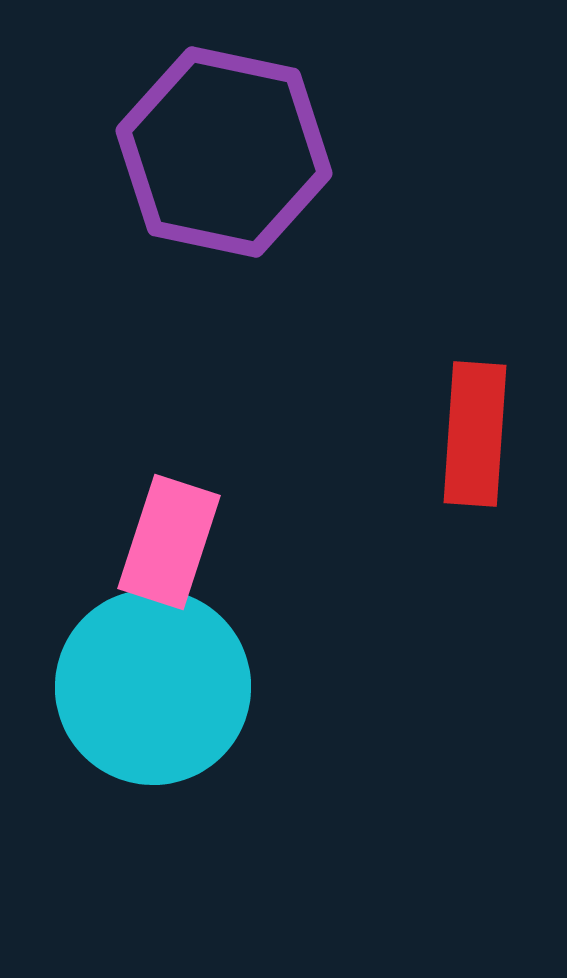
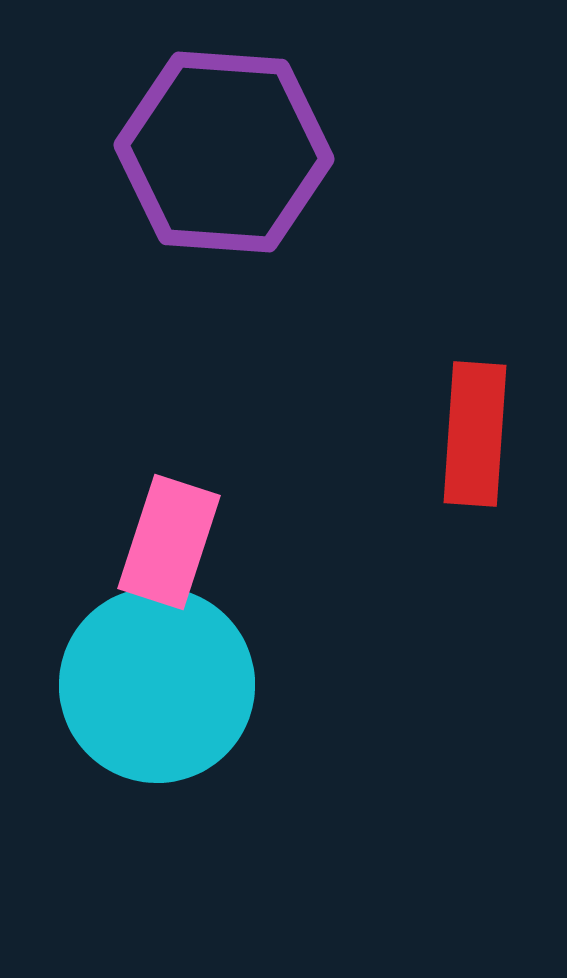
purple hexagon: rotated 8 degrees counterclockwise
cyan circle: moved 4 px right, 2 px up
